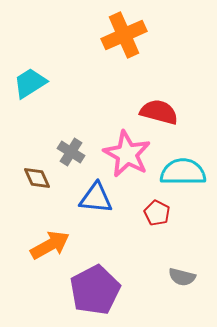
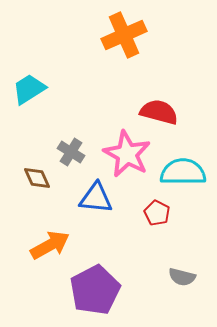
cyan trapezoid: moved 1 px left, 6 px down
